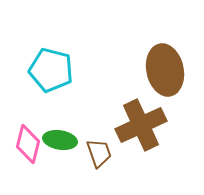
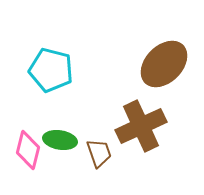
brown ellipse: moved 1 px left, 6 px up; rotated 57 degrees clockwise
brown cross: moved 1 px down
pink diamond: moved 6 px down
